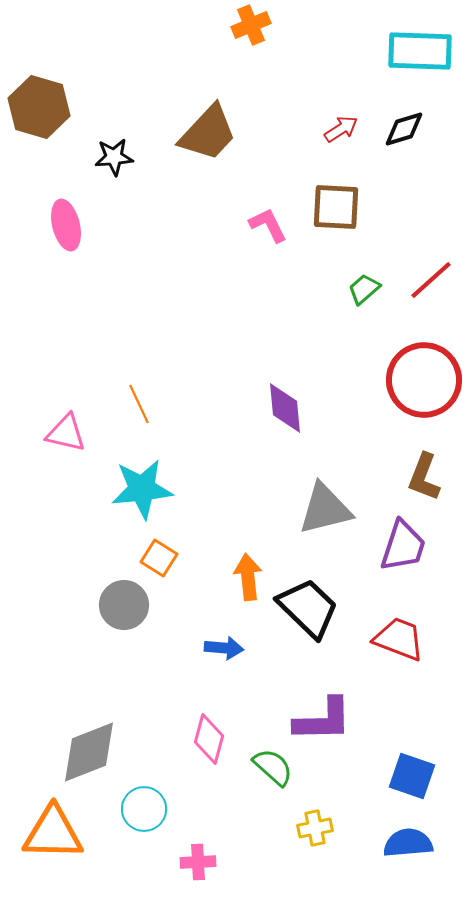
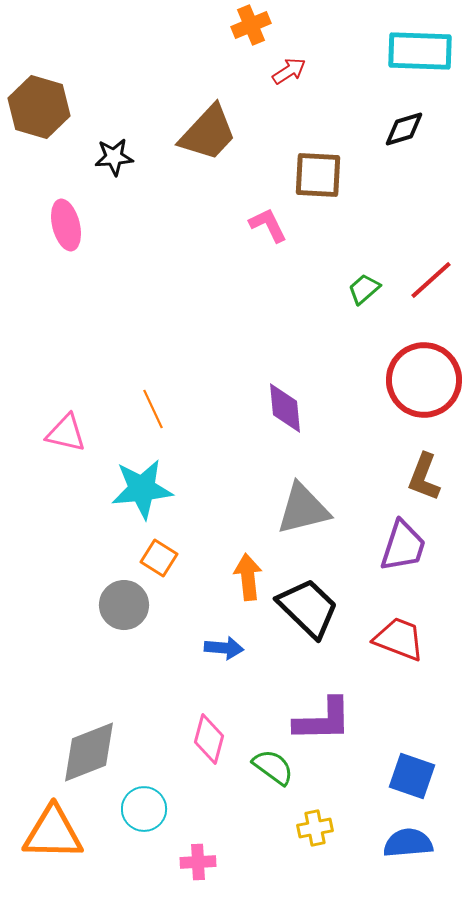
red arrow: moved 52 px left, 58 px up
brown square: moved 18 px left, 32 px up
orange line: moved 14 px right, 5 px down
gray triangle: moved 22 px left
green semicircle: rotated 6 degrees counterclockwise
